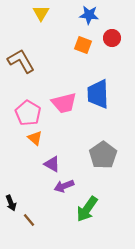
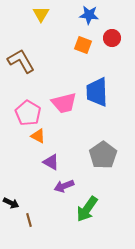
yellow triangle: moved 1 px down
blue trapezoid: moved 1 px left, 2 px up
orange triangle: moved 3 px right, 2 px up; rotated 14 degrees counterclockwise
purple triangle: moved 1 px left, 2 px up
black arrow: rotated 42 degrees counterclockwise
brown line: rotated 24 degrees clockwise
